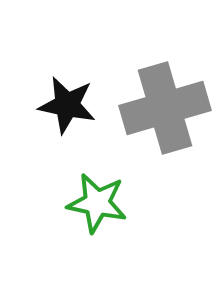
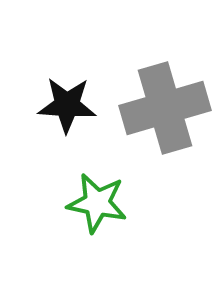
black star: rotated 8 degrees counterclockwise
